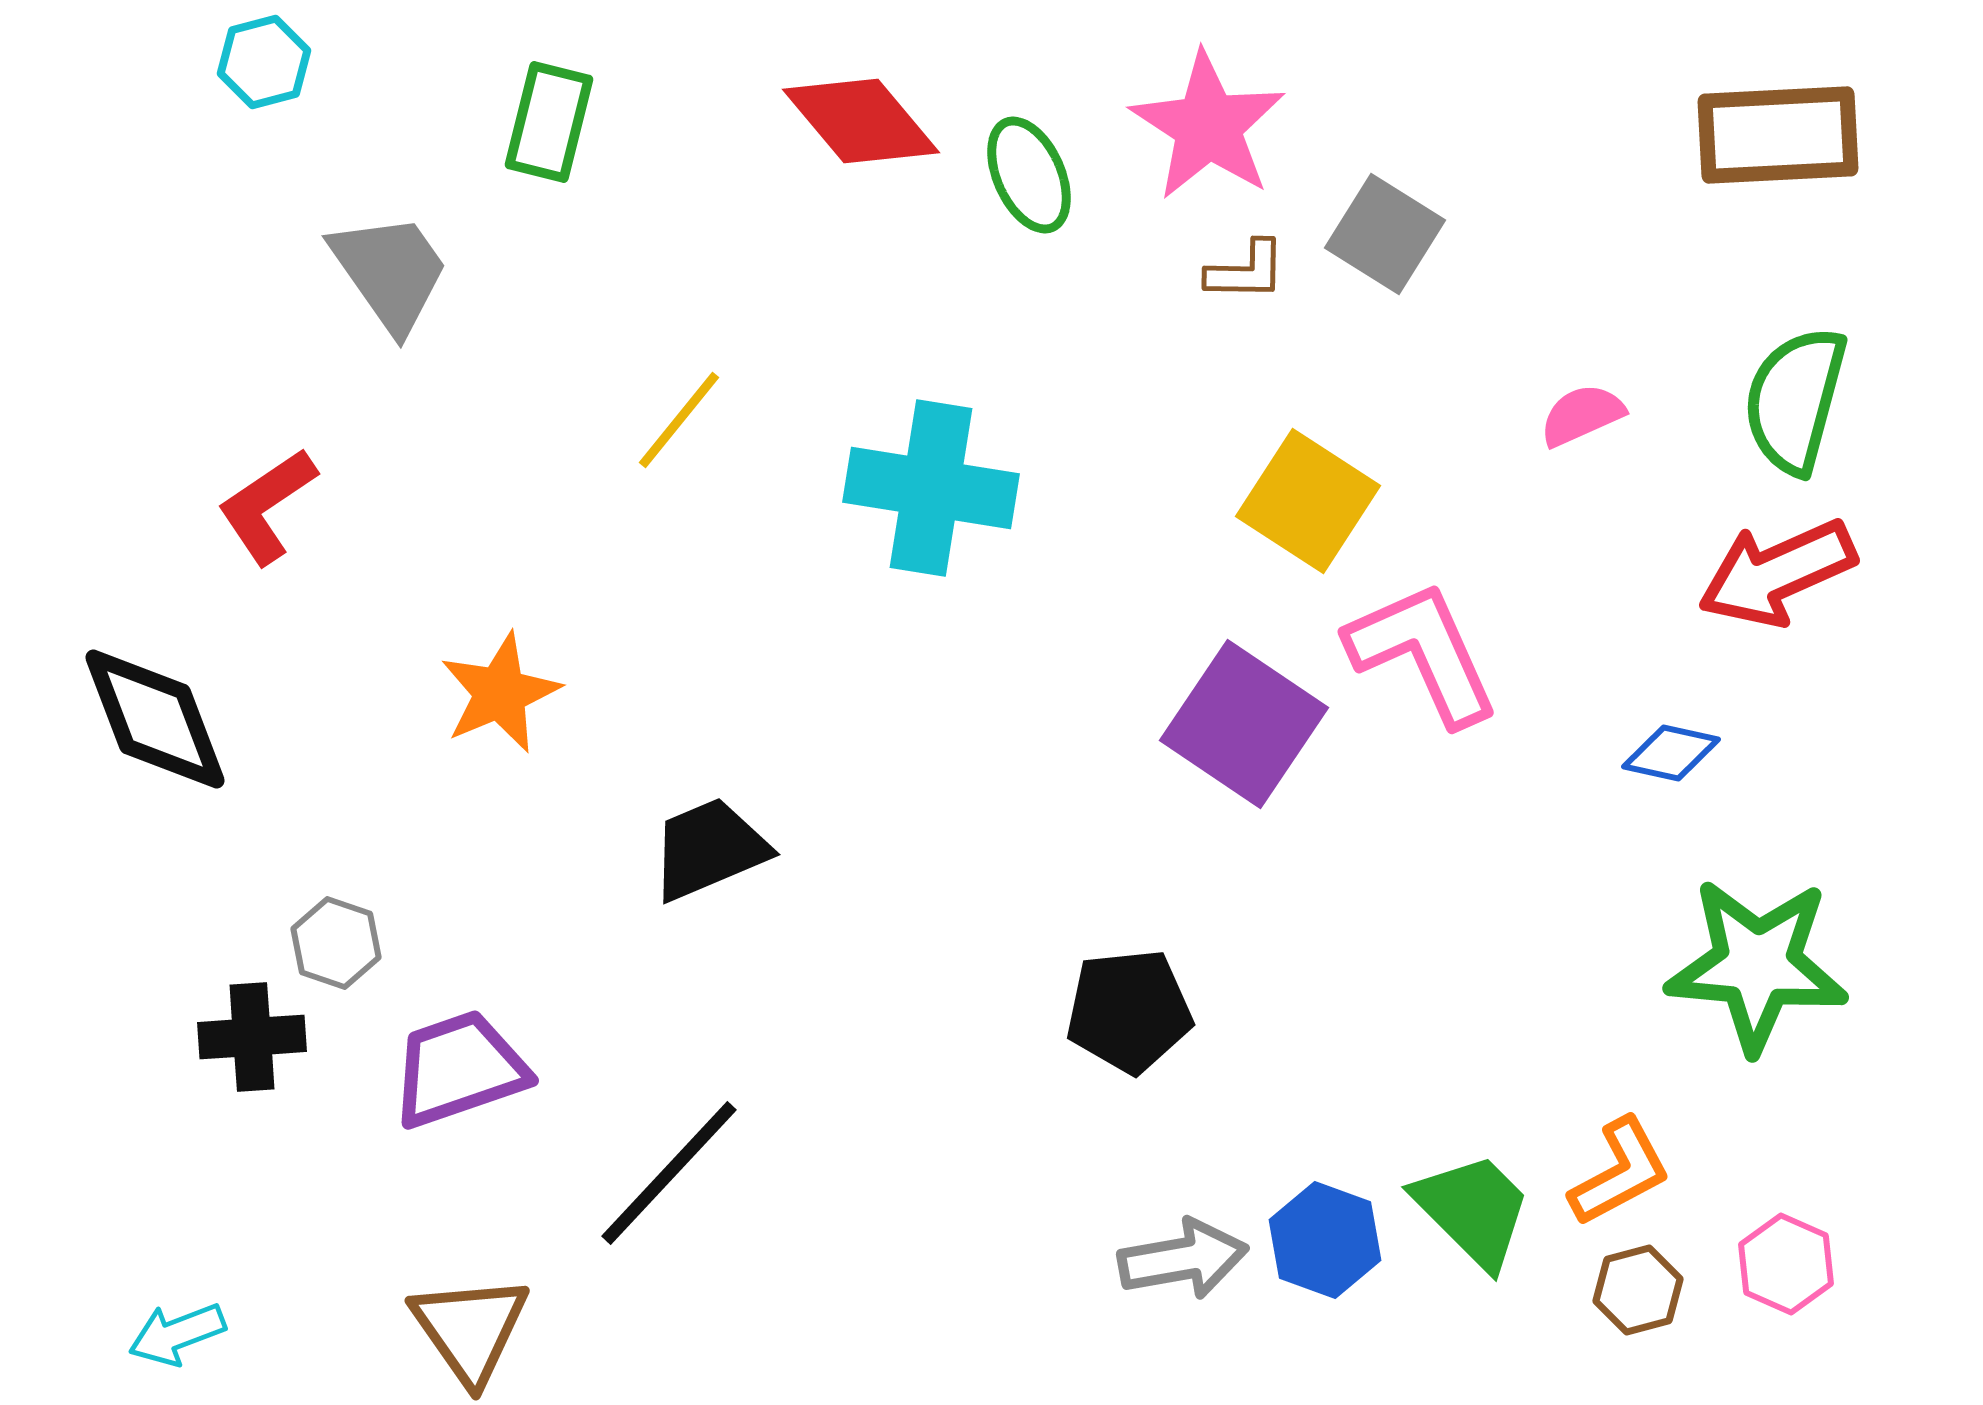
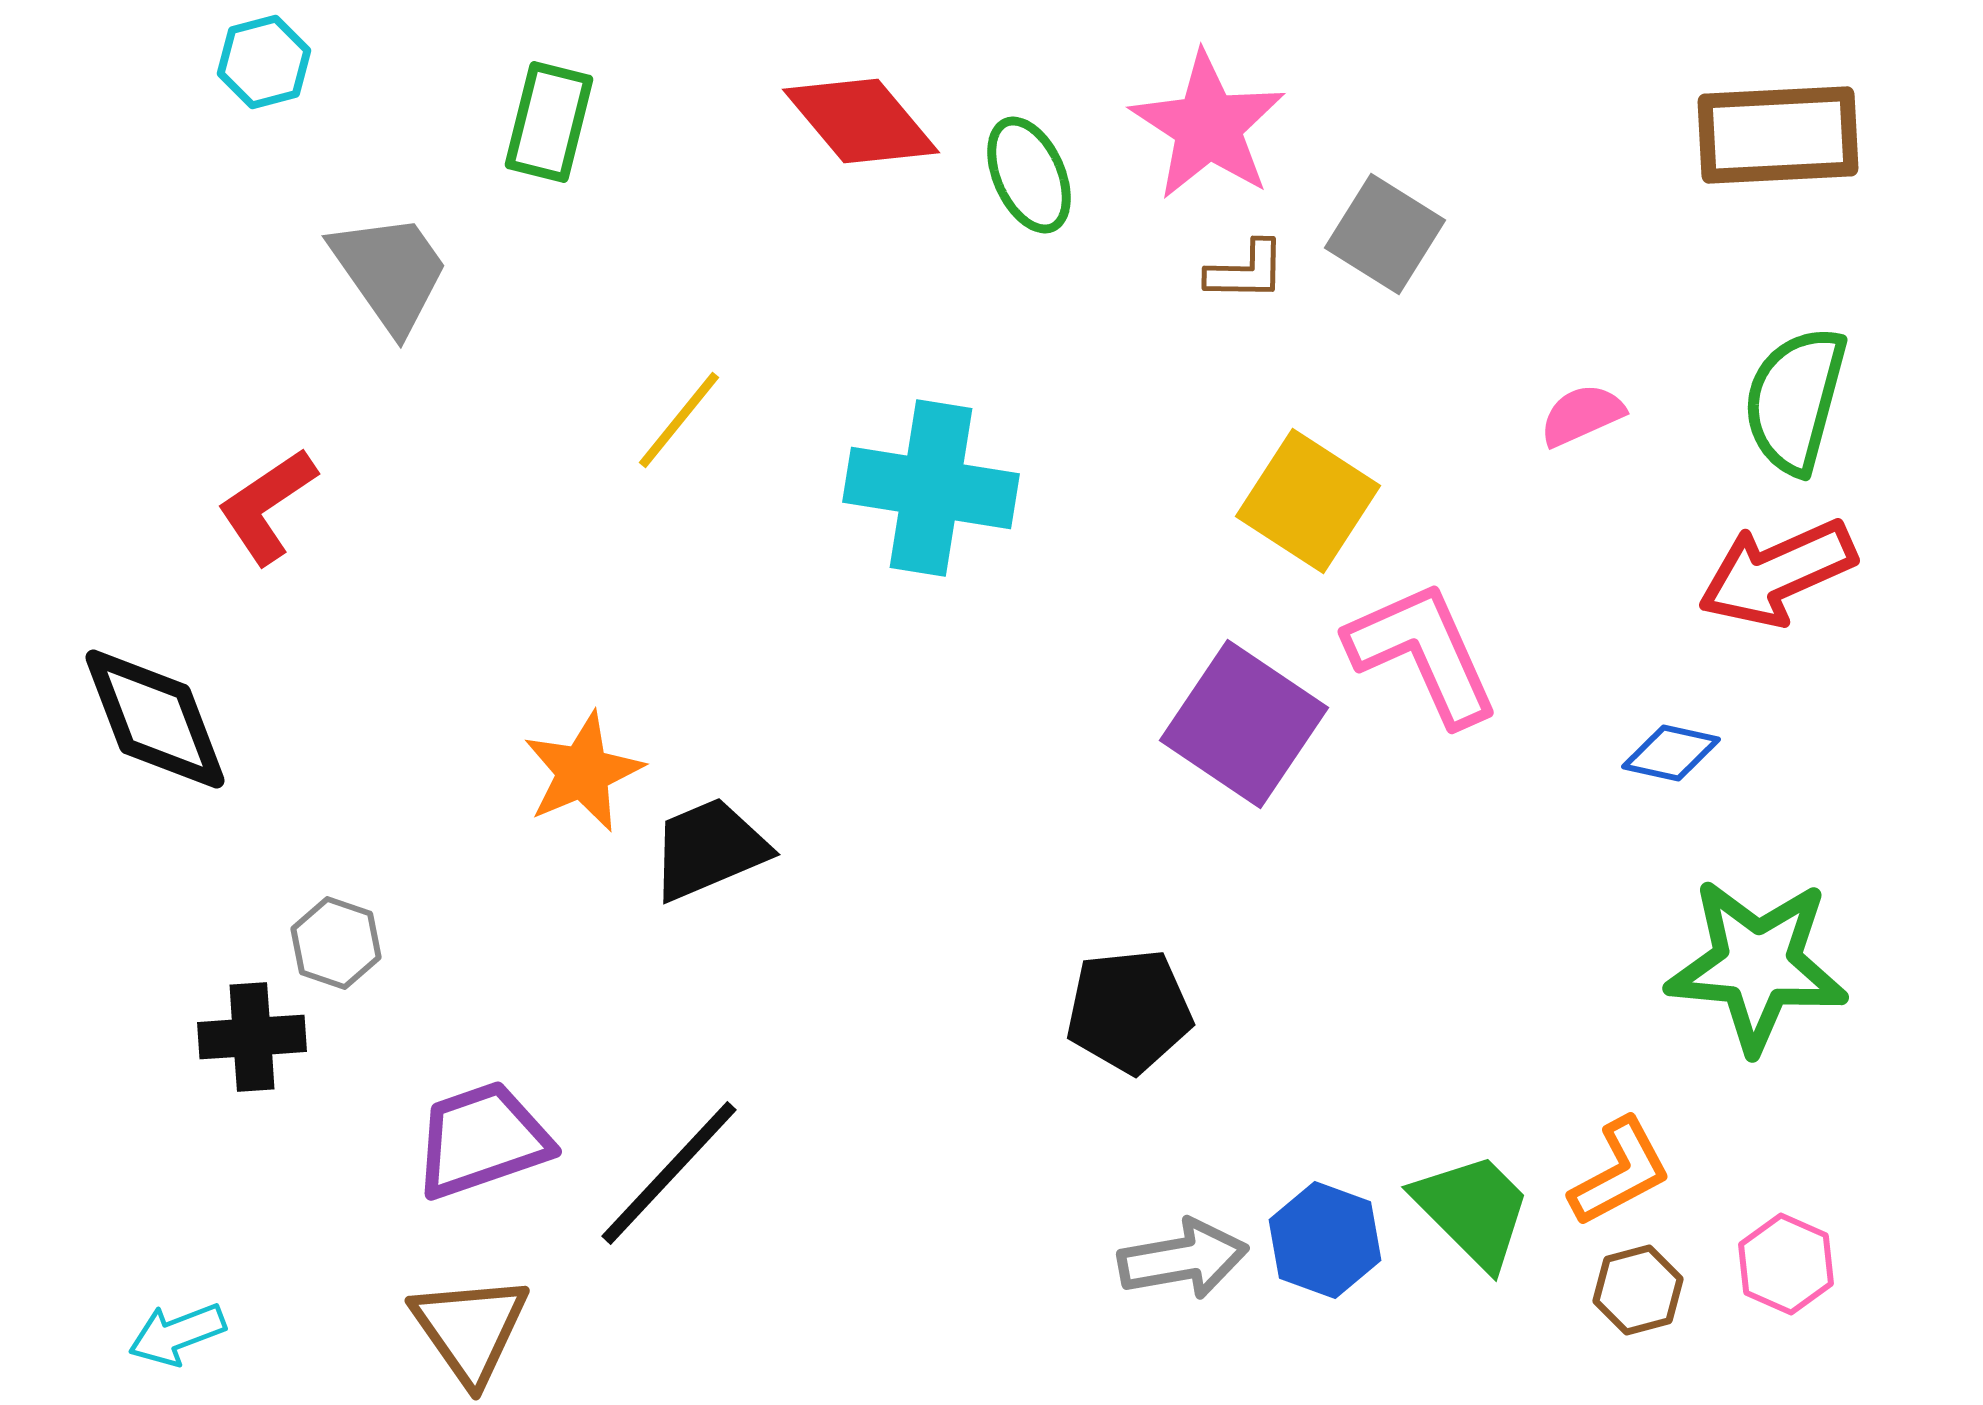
orange star: moved 83 px right, 79 px down
purple trapezoid: moved 23 px right, 71 px down
